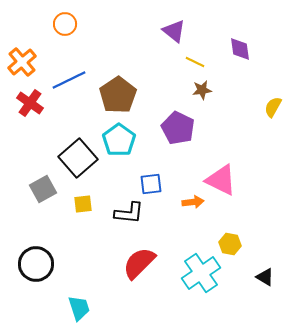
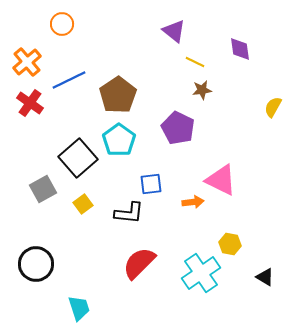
orange circle: moved 3 px left
orange cross: moved 5 px right
yellow square: rotated 30 degrees counterclockwise
